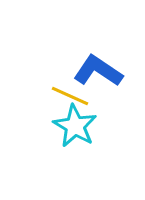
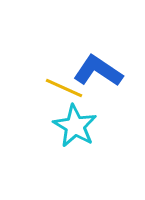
yellow line: moved 6 px left, 8 px up
